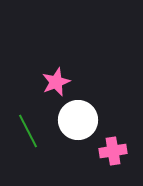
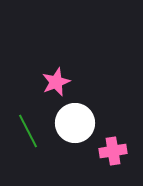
white circle: moved 3 px left, 3 px down
